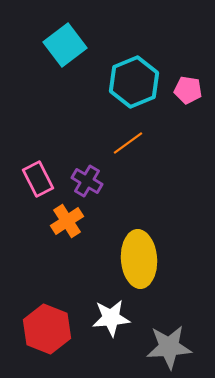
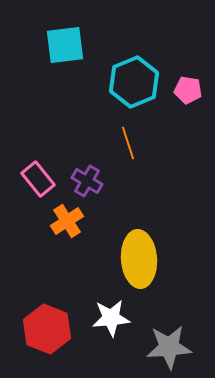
cyan square: rotated 30 degrees clockwise
orange line: rotated 72 degrees counterclockwise
pink rectangle: rotated 12 degrees counterclockwise
